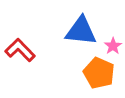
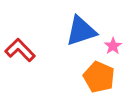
blue triangle: rotated 24 degrees counterclockwise
orange pentagon: moved 4 px down
